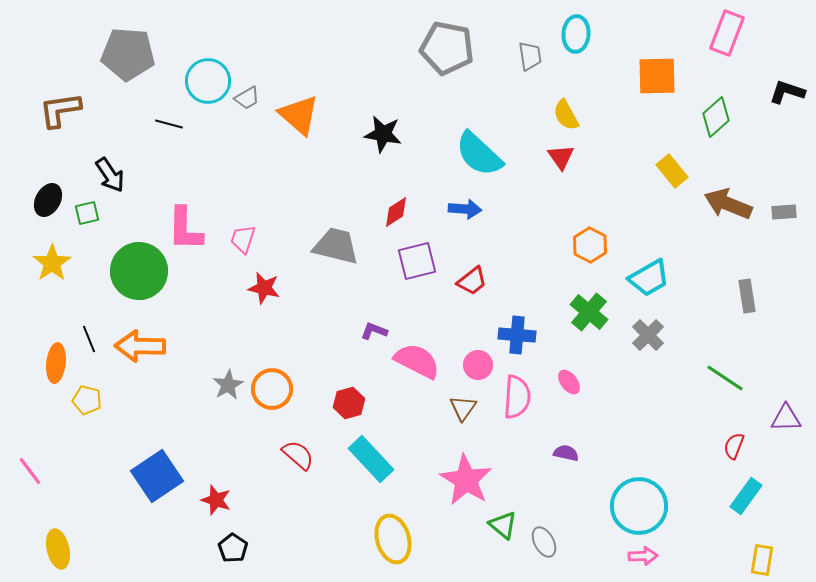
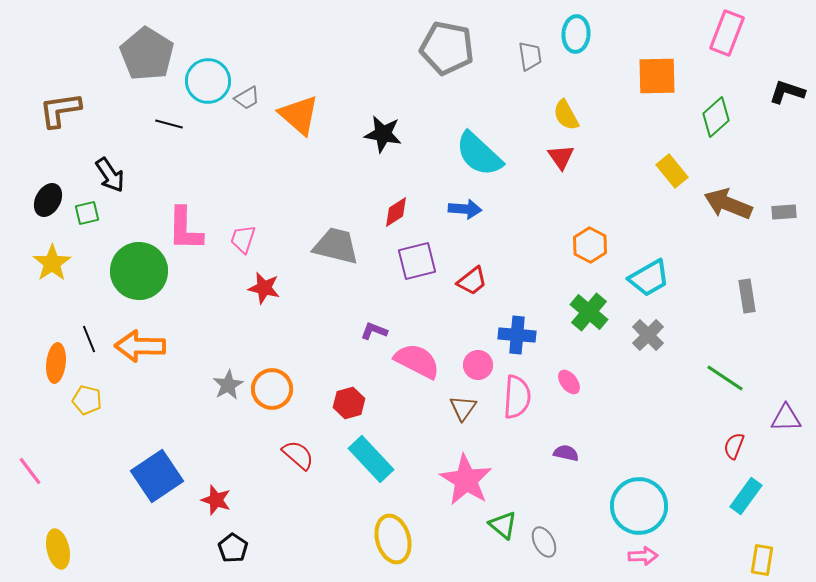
gray pentagon at (128, 54): moved 19 px right; rotated 28 degrees clockwise
